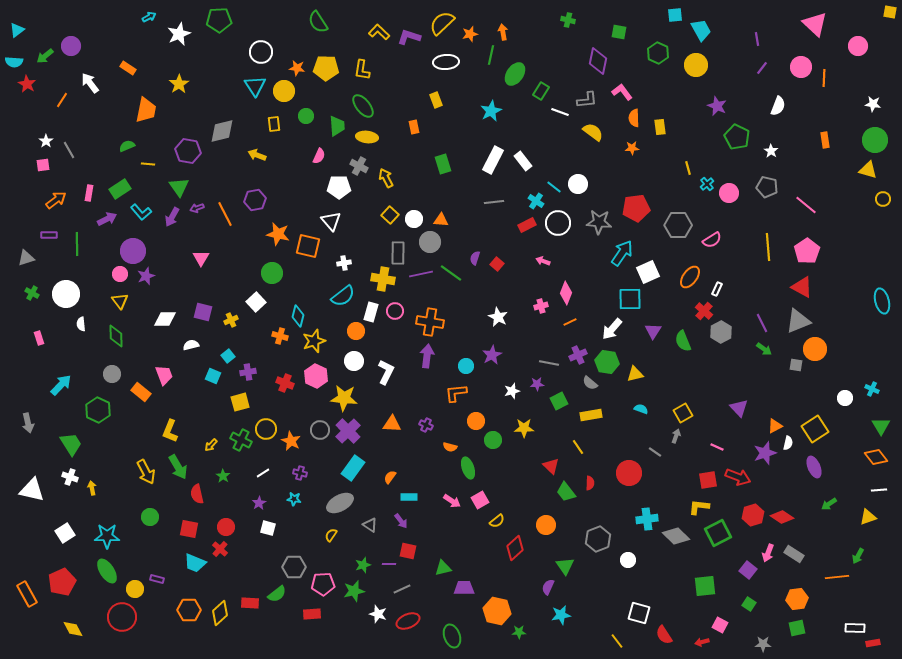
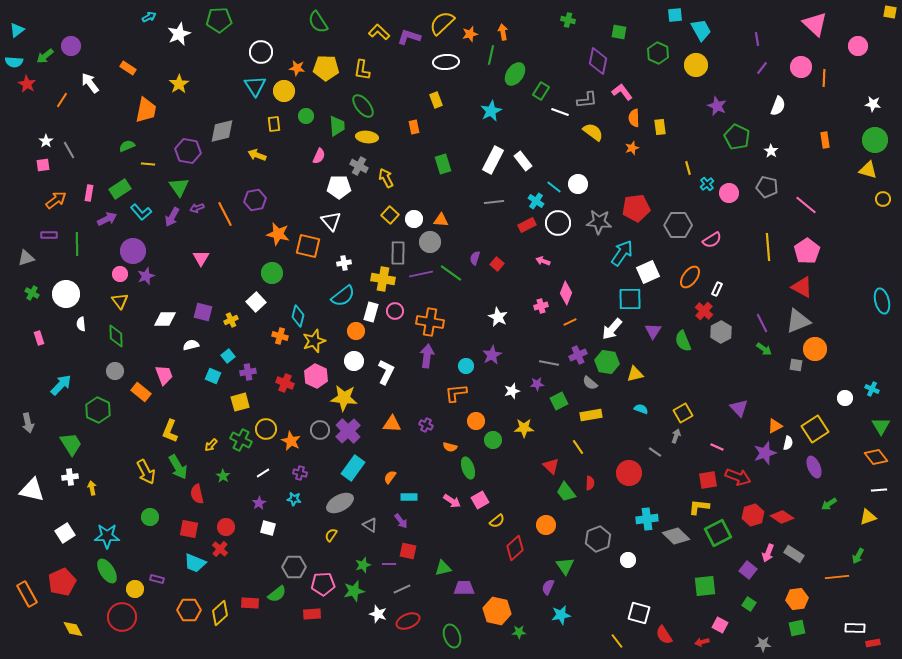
orange star at (632, 148): rotated 16 degrees counterclockwise
gray circle at (112, 374): moved 3 px right, 3 px up
white cross at (70, 477): rotated 28 degrees counterclockwise
